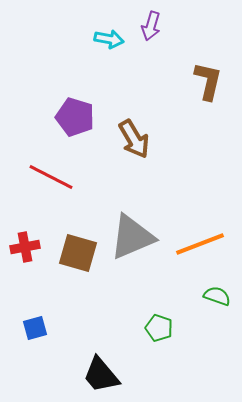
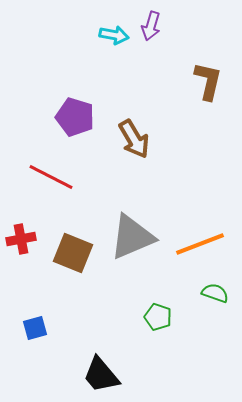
cyan arrow: moved 5 px right, 4 px up
red cross: moved 4 px left, 8 px up
brown square: moved 5 px left; rotated 6 degrees clockwise
green semicircle: moved 2 px left, 3 px up
green pentagon: moved 1 px left, 11 px up
